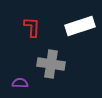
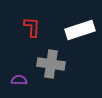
white rectangle: moved 4 px down
purple semicircle: moved 1 px left, 3 px up
